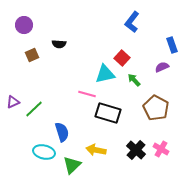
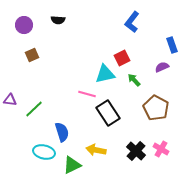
black semicircle: moved 1 px left, 24 px up
red square: rotated 21 degrees clockwise
purple triangle: moved 3 px left, 2 px up; rotated 32 degrees clockwise
black rectangle: rotated 40 degrees clockwise
black cross: moved 1 px down
green triangle: rotated 18 degrees clockwise
